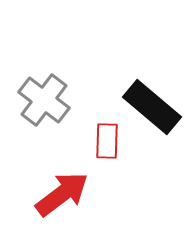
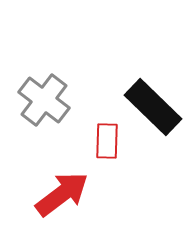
black rectangle: moved 1 px right; rotated 4 degrees clockwise
